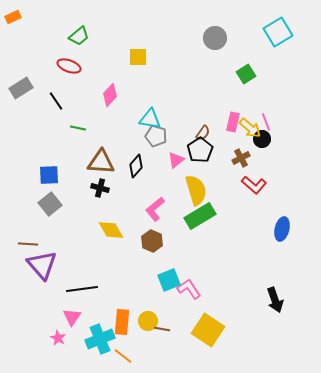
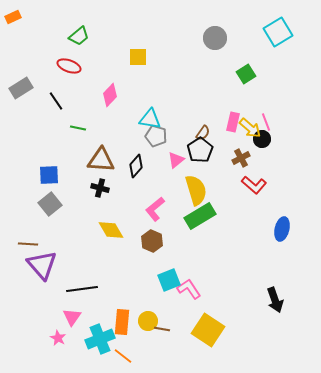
brown triangle at (101, 162): moved 2 px up
